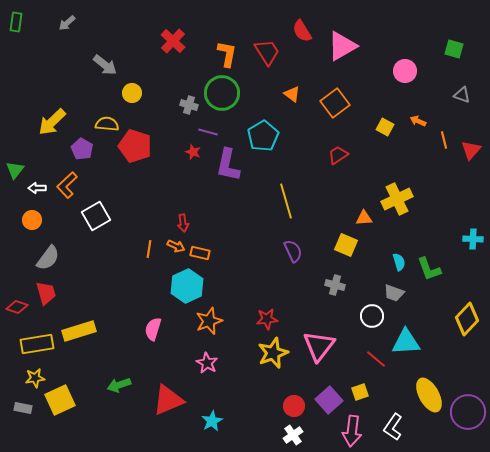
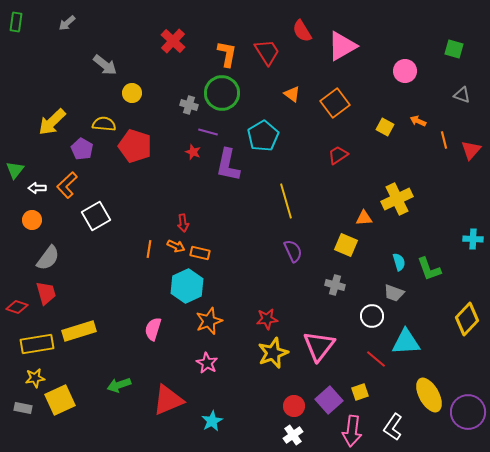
yellow semicircle at (107, 124): moved 3 px left
